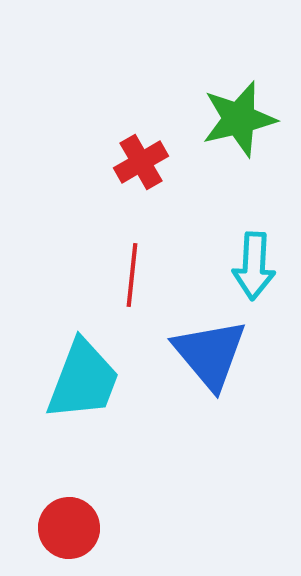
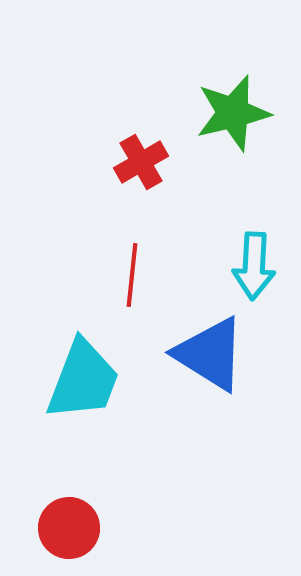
green star: moved 6 px left, 6 px up
blue triangle: rotated 18 degrees counterclockwise
